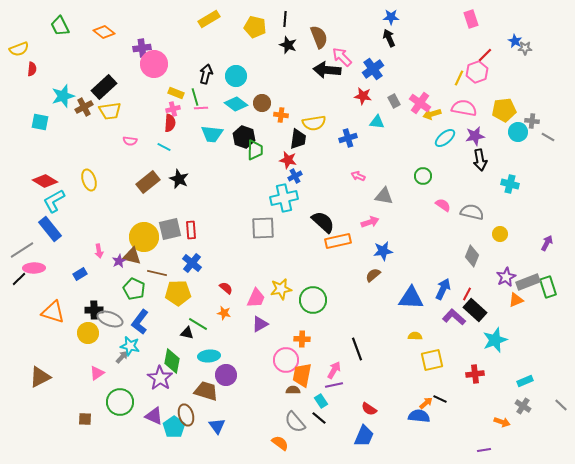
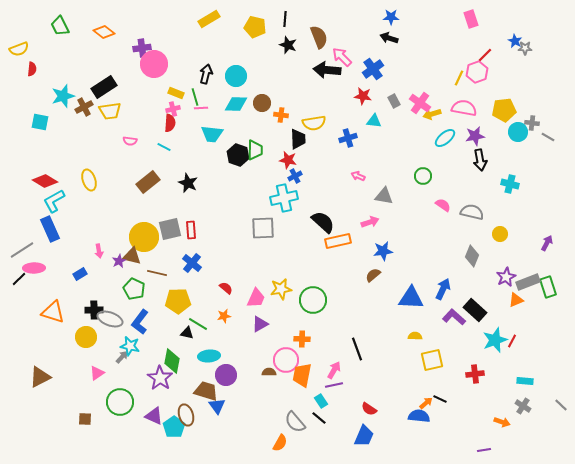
black arrow at (389, 38): rotated 48 degrees counterclockwise
black rectangle at (104, 87): rotated 10 degrees clockwise
cyan diamond at (236, 104): rotated 35 degrees counterclockwise
gray cross at (532, 121): moved 2 px down
cyan triangle at (377, 122): moved 3 px left, 1 px up
black hexagon at (244, 137): moved 6 px left, 18 px down
black trapezoid at (298, 139): rotated 10 degrees counterclockwise
black star at (179, 179): moved 9 px right, 4 px down
blue rectangle at (50, 229): rotated 15 degrees clockwise
yellow pentagon at (178, 293): moved 8 px down
red line at (467, 294): moved 45 px right, 47 px down
orange star at (224, 313): moved 3 px down; rotated 24 degrees counterclockwise
yellow circle at (88, 333): moved 2 px left, 4 px down
cyan rectangle at (525, 381): rotated 28 degrees clockwise
brown semicircle at (293, 390): moved 24 px left, 18 px up
blue triangle at (217, 426): moved 20 px up
orange semicircle at (280, 443): rotated 84 degrees clockwise
